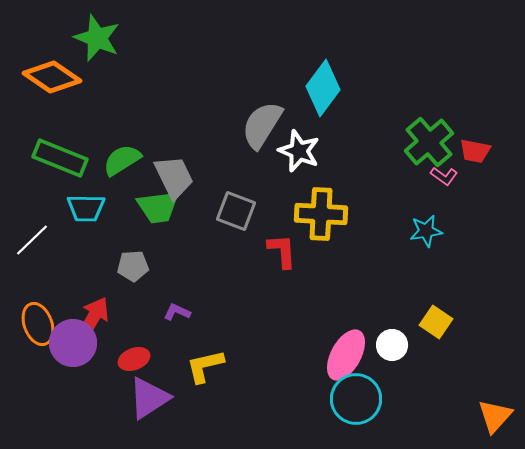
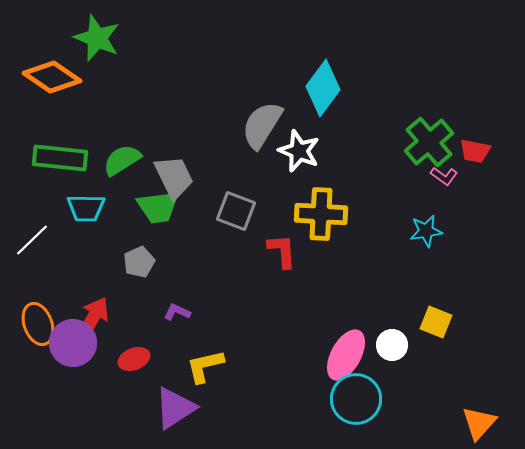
green rectangle: rotated 16 degrees counterclockwise
gray pentagon: moved 6 px right, 4 px up; rotated 20 degrees counterclockwise
yellow square: rotated 12 degrees counterclockwise
purple triangle: moved 26 px right, 10 px down
orange triangle: moved 16 px left, 7 px down
